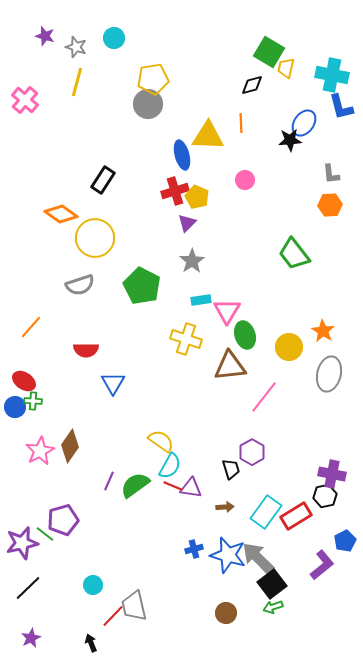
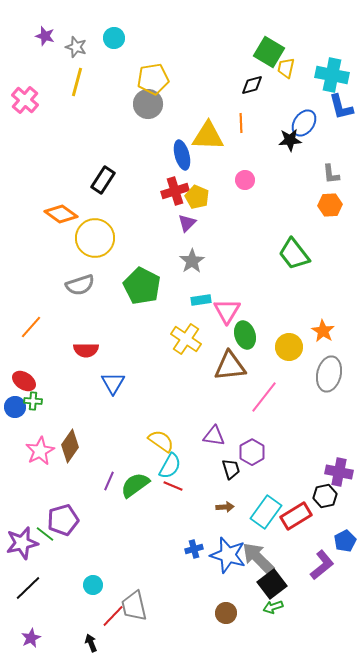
yellow cross at (186, 339): rotated 16 degrees clockwise
purple cross at (332, 474): moved 7 px right, 2 px up
purple triangle at (191, 488): moved 23 px right, 52 px up
